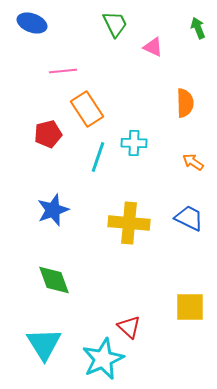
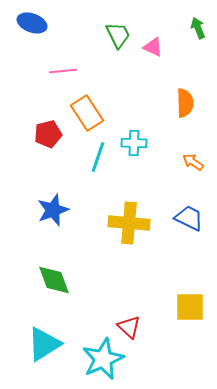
green trapezoid: moved 3 px right, 11 px down
orange rectangle: moved 4 px down
cyan triangle: rotated 30 degrees clockwise
